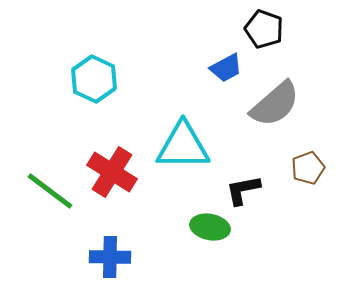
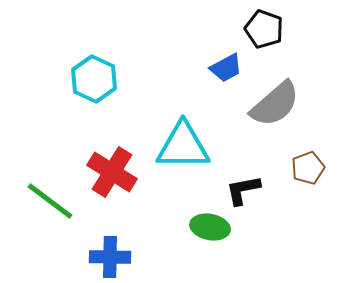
green line: moved 10 px down
